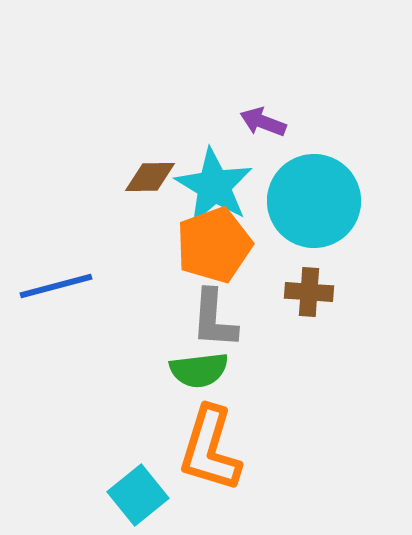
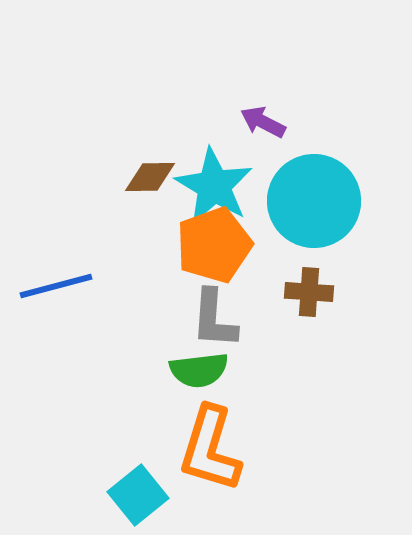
purple arrow: rotated 6 degrees clockwise
